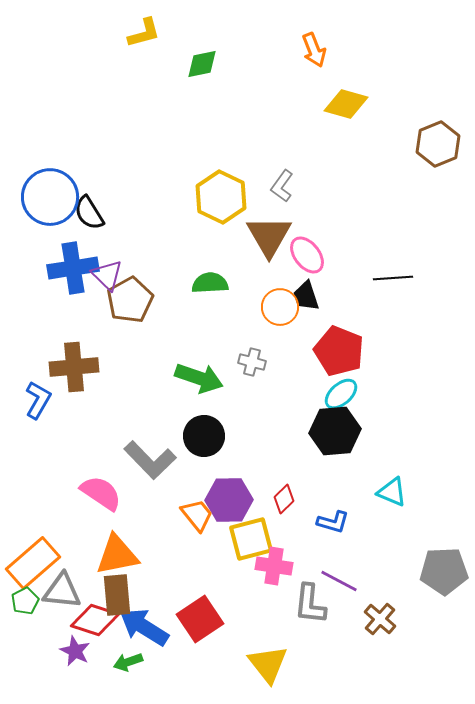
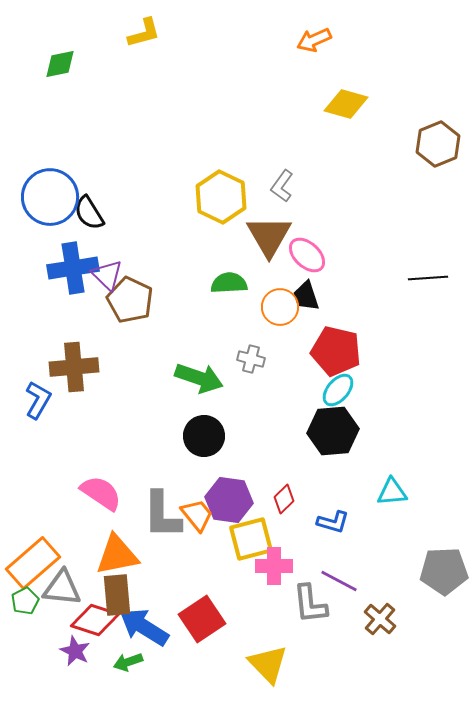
orange arrow at (314, 50): moved 10 px up; rotated 88 degrees clockwise
green diamond at (202, 64): moved 142 px left
pink ellipse at (307, 255): rotated 9 degrees counterclockwise
black line at (393, 278): moved 35 px right
green semicircle at (210, 283): moved 19 px right
brown pentagon at (130, 300): rotated 18 degrees counterclockwise
red pentagon at (339, 351): moved 3 px left; rotated 9 degrees counterclockwise
gray cross at (252, 362): moved 1 px left, 3 px up
cyan ellipse at (341, 394): moved 3 px left, 4 px up; rotated 8 degrees counterclockwise
black hexagon at (335, 431): moved 2 px left
gray L-shape at (150, 460): moved 12 px right, 55 px down; rotated 44 degrees clockwise
cyan triangle at (392, 492): rotated 28 degrees counterclockwise
purple hexagon at (229, 500): rotated 9 degrees clockwise
pink cross at (274, 566): rotated 9 degrees counterclockwise
gray triangle at (62, 591): moved 3 px up
gray L-shape at (310, 604): rotated 12 degrees counterclockwise
red square at (200, 619): moved 2 px right
yellow triangle at (268, 664): rotated 6 degrees counterclockwise
